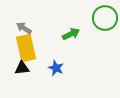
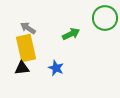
gray arrow: moved 4 px right
